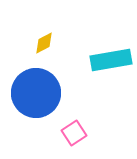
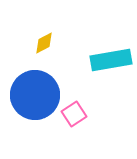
blue circle: moved 1 px left, 2 px down
pink square: moved 19 px up
